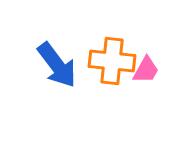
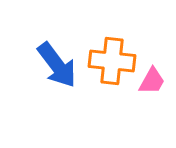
pink trapezoid: moved 6 px right, 11 px down
